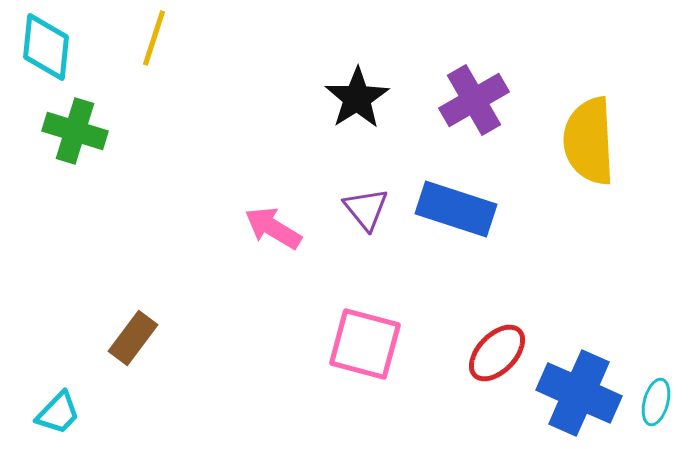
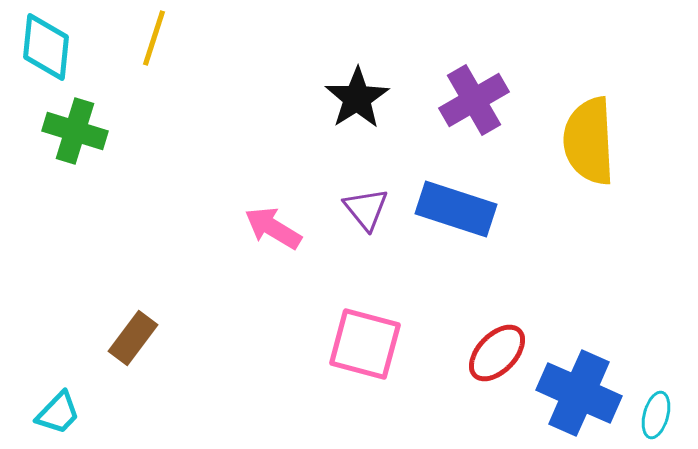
cyan ellipse: moved 13 px down
